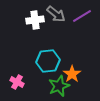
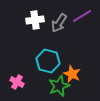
gray arrow: moved 3 px right, 9 px down; rotated 84 degrees clockwise
cyan hexagon: rotated 20 degrees clockwise
orange star: rotated 12 degrees counterclockwise
